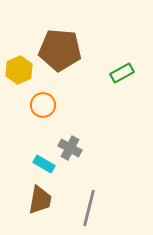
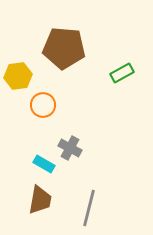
brown pentagon: moved 4 px right, 2 px up
yellow hexagon: moved 1 px left, 6 px down; rotated 16 degrees clockwise
